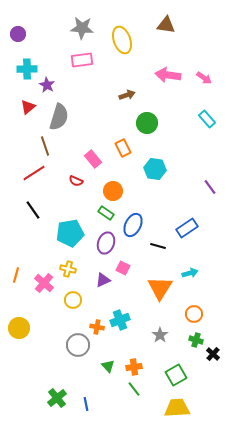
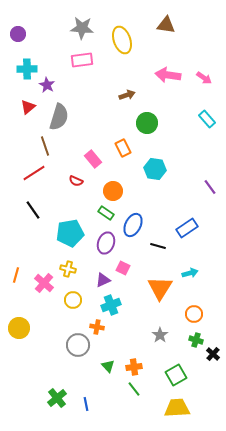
cyan cross at (120, 320): moved 9 px left, 15 px up
